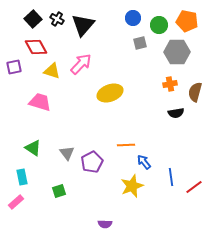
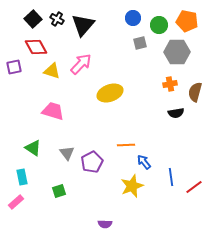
pink trapezoid: moved 13 px right, 9 px down
